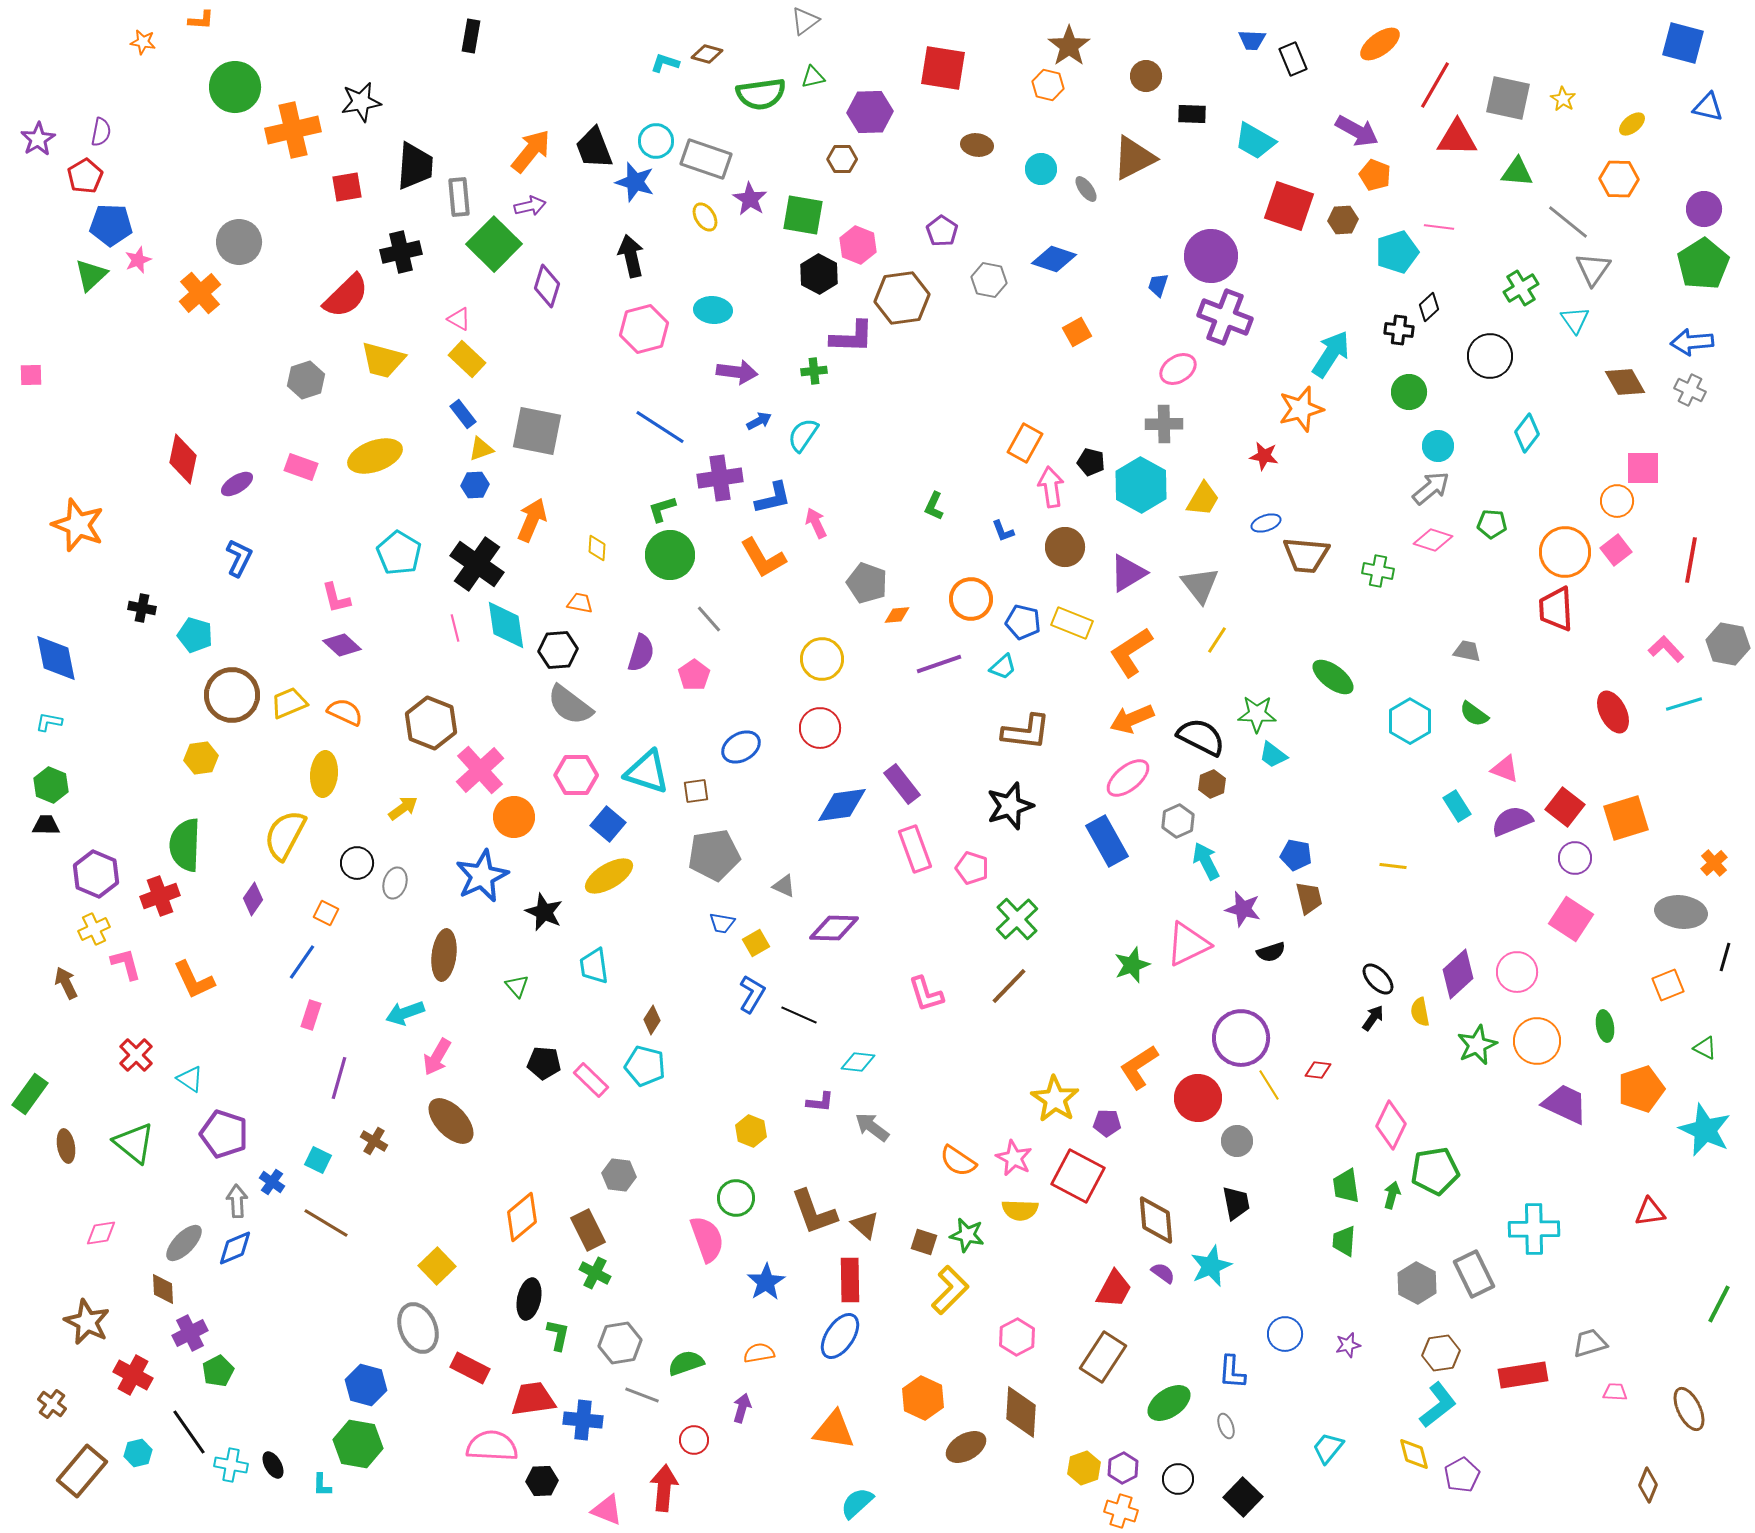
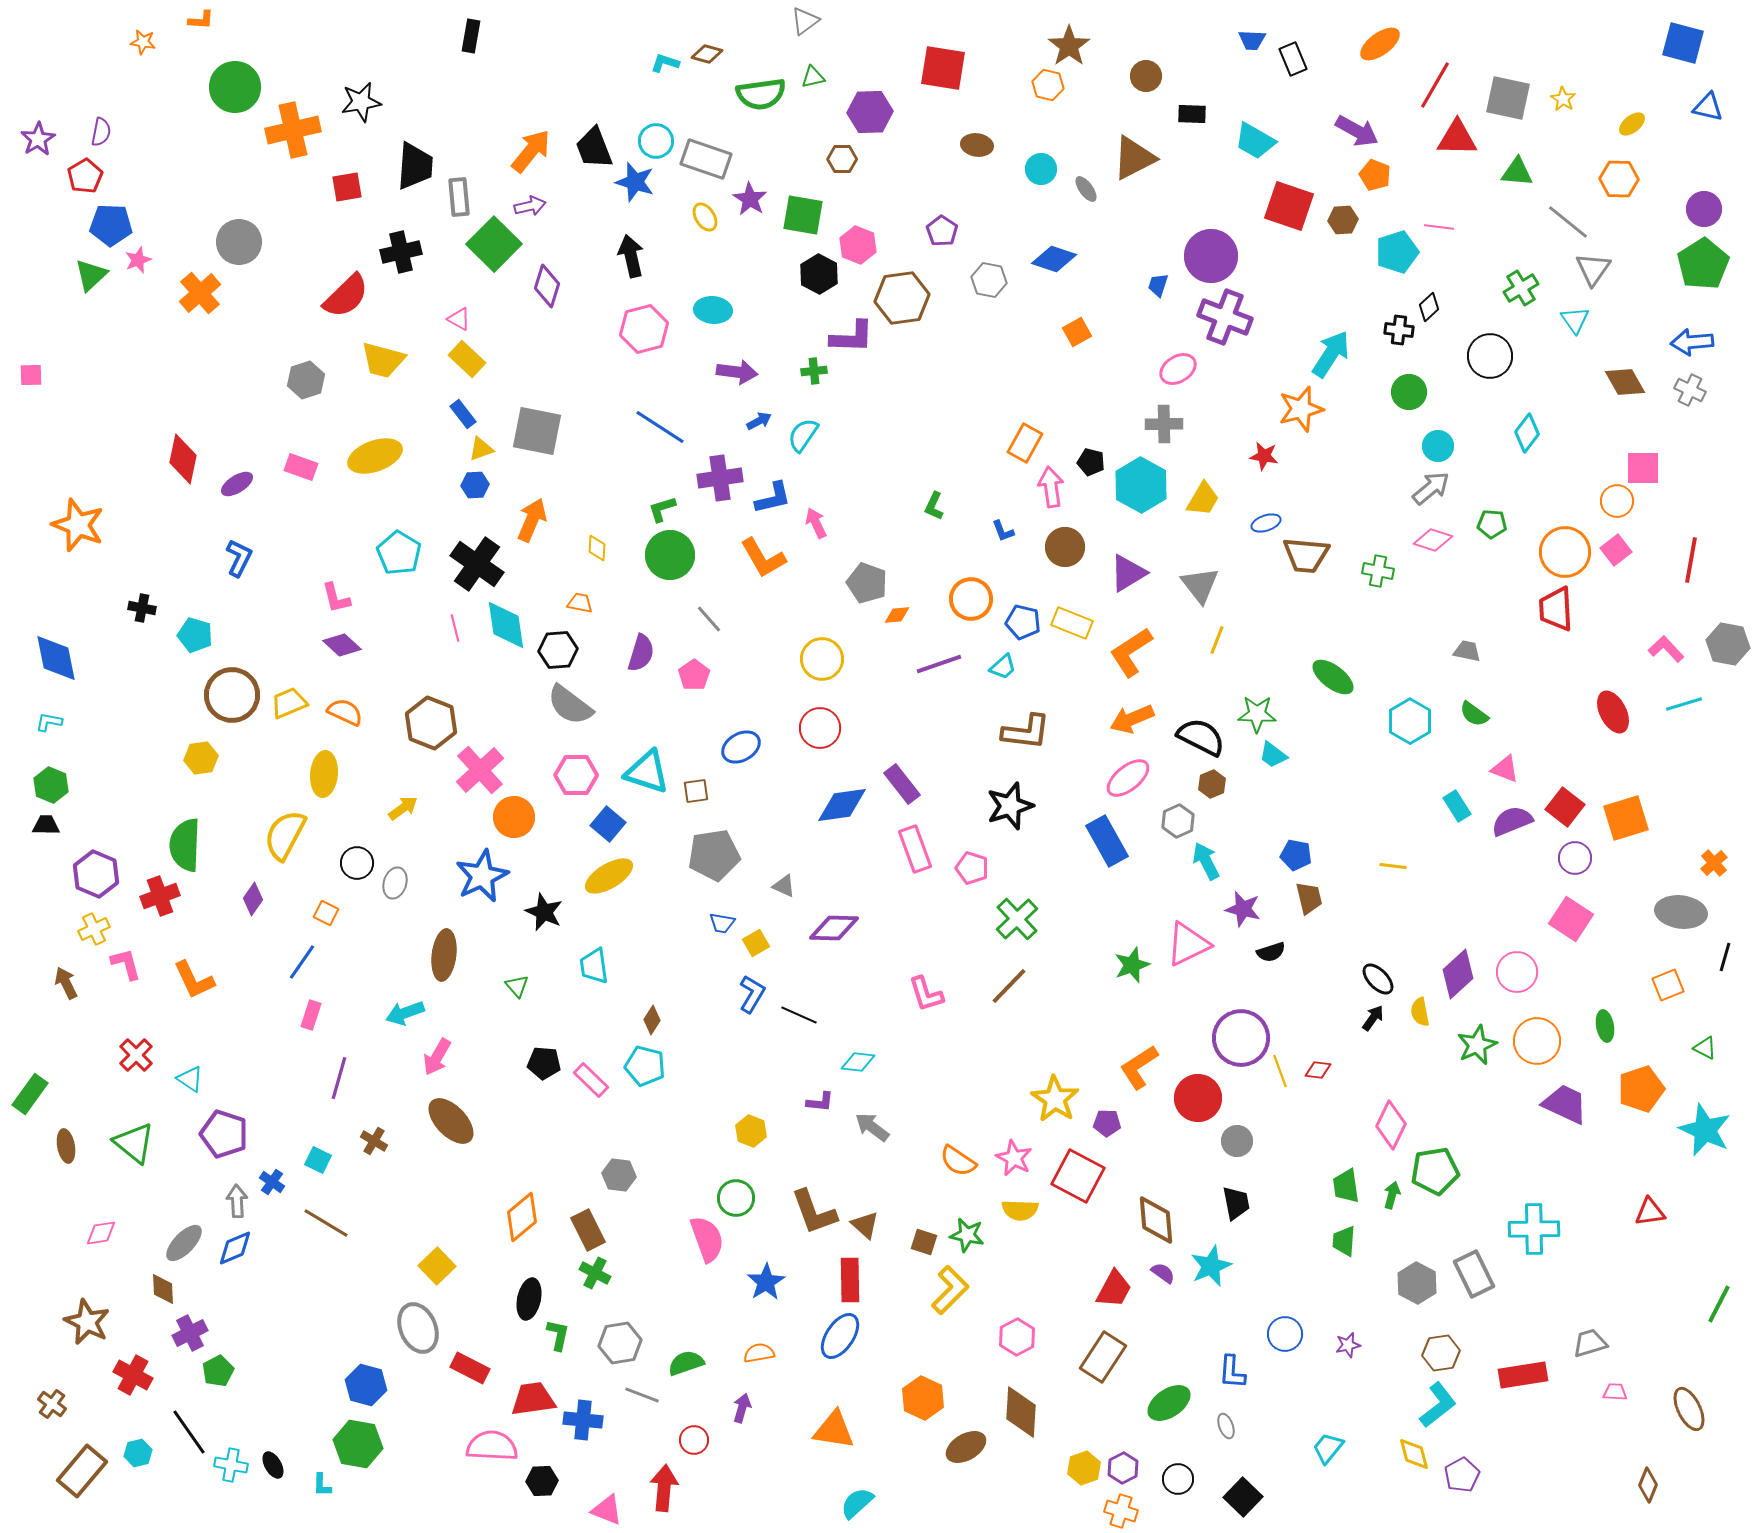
yellow line at (1217, 640): rotated 12 degrees counterclockwise
yellow line at (1269, 1085): moved 11 px right, 14 px up; rotated 12 degrees clockwise
